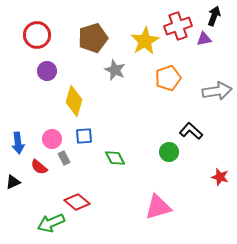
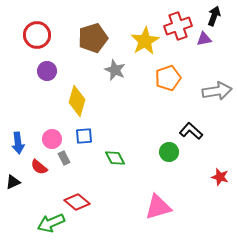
yellow diamond: moved 3 px right
